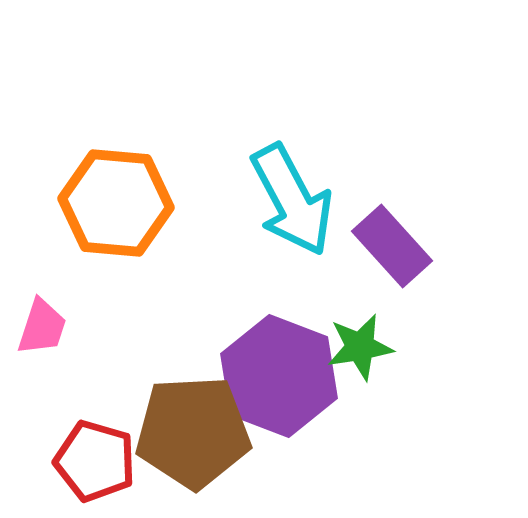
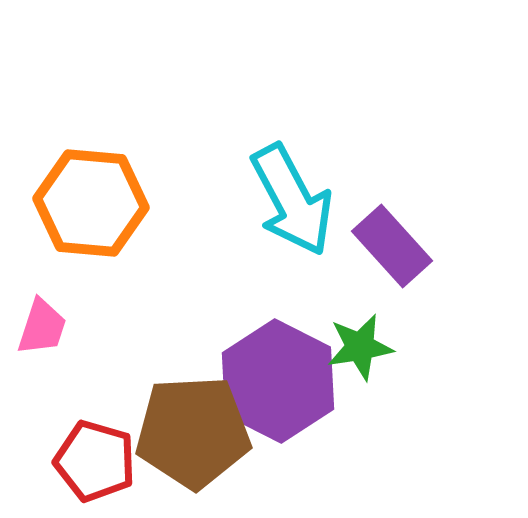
orange hexagon: moved 25 px left
purple hexagon: moved 1 px left, 5 px down; rotated 6 degrees clockwise
